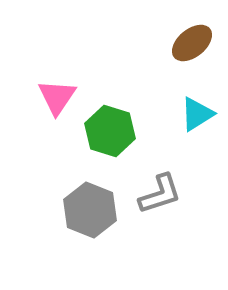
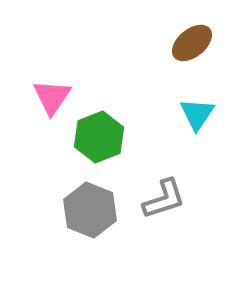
pink triangle: moved 5 px left
cyan triangle: rotated 24 degrees counterclockwise
green hexagon: moved 11 px left, 6 px down; rotated 21 degrees clockwise
gray L-shape: moved 4 px right, 5 px down
